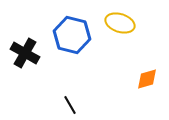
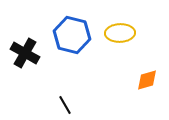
yellow ellipse: moved 10 px down; rotated 20 degrees counterclockwise
orange diamond: moved 1 px down
black line: moved 5 px left
